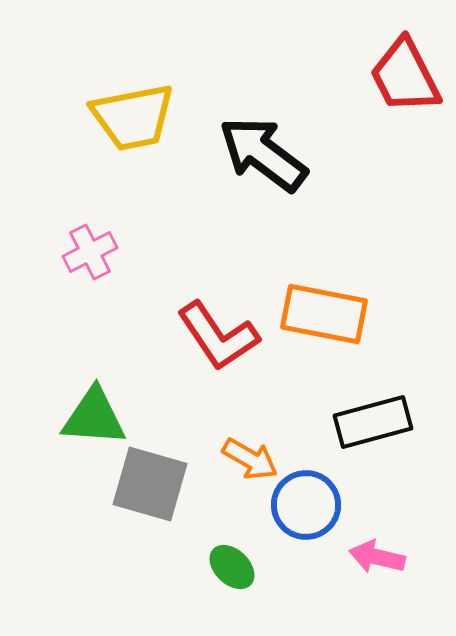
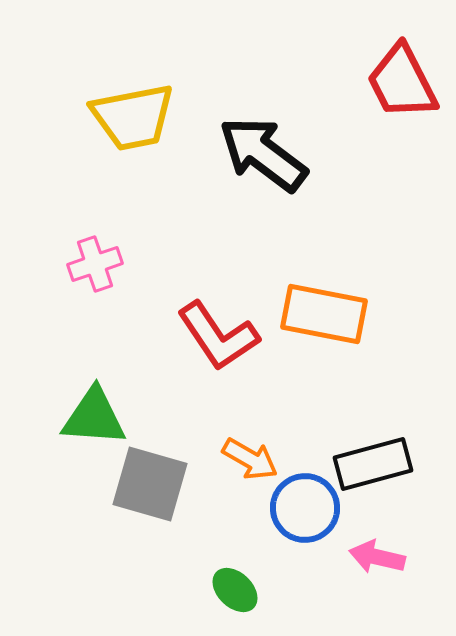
red trapezoid: moved 3 px left, 6 px down
pink cross: moved 5 px right, 12 px down; rotated 8 degrees clockwise
black rectangle: moved 42 px down
blue circle: moved 1 px left, 3 px down
green ellipse: moved 3 px right, 23 px down
